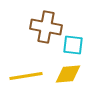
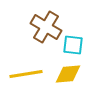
brown cross: rotated 20 degrees clockwise
yellow line: moved 2 px up
